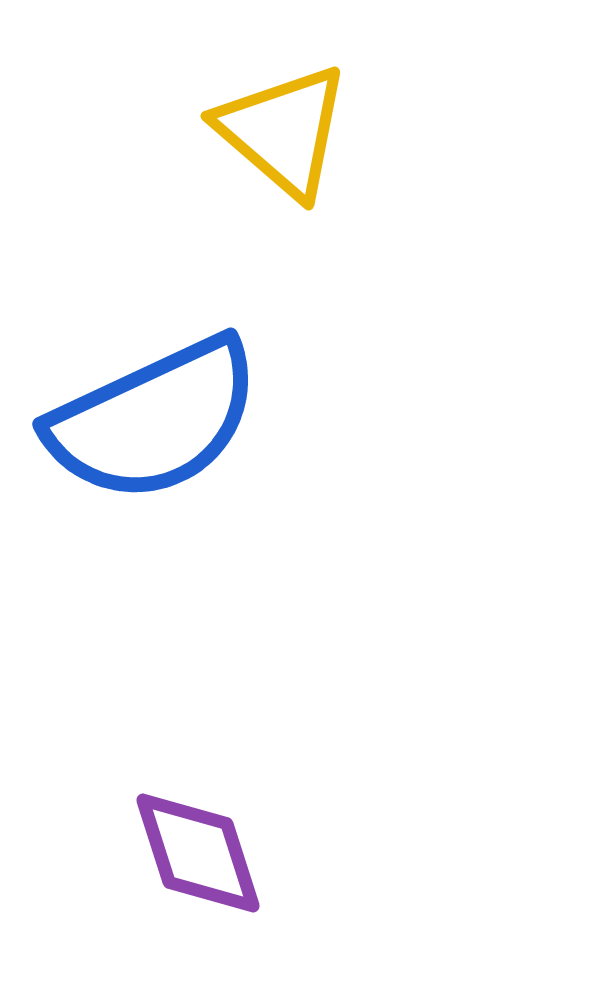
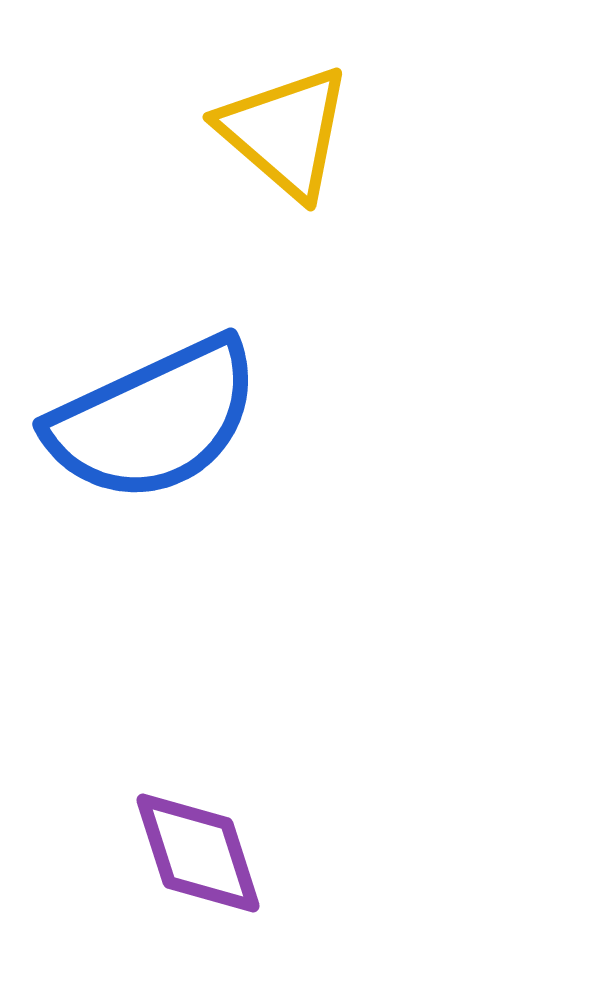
yellow triangle: moved 2 px right, 1 px down
